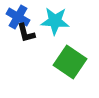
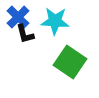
blue cross: rotated 15 degrees clockwise
black L-shape: moved 1 px left, 1 px down
